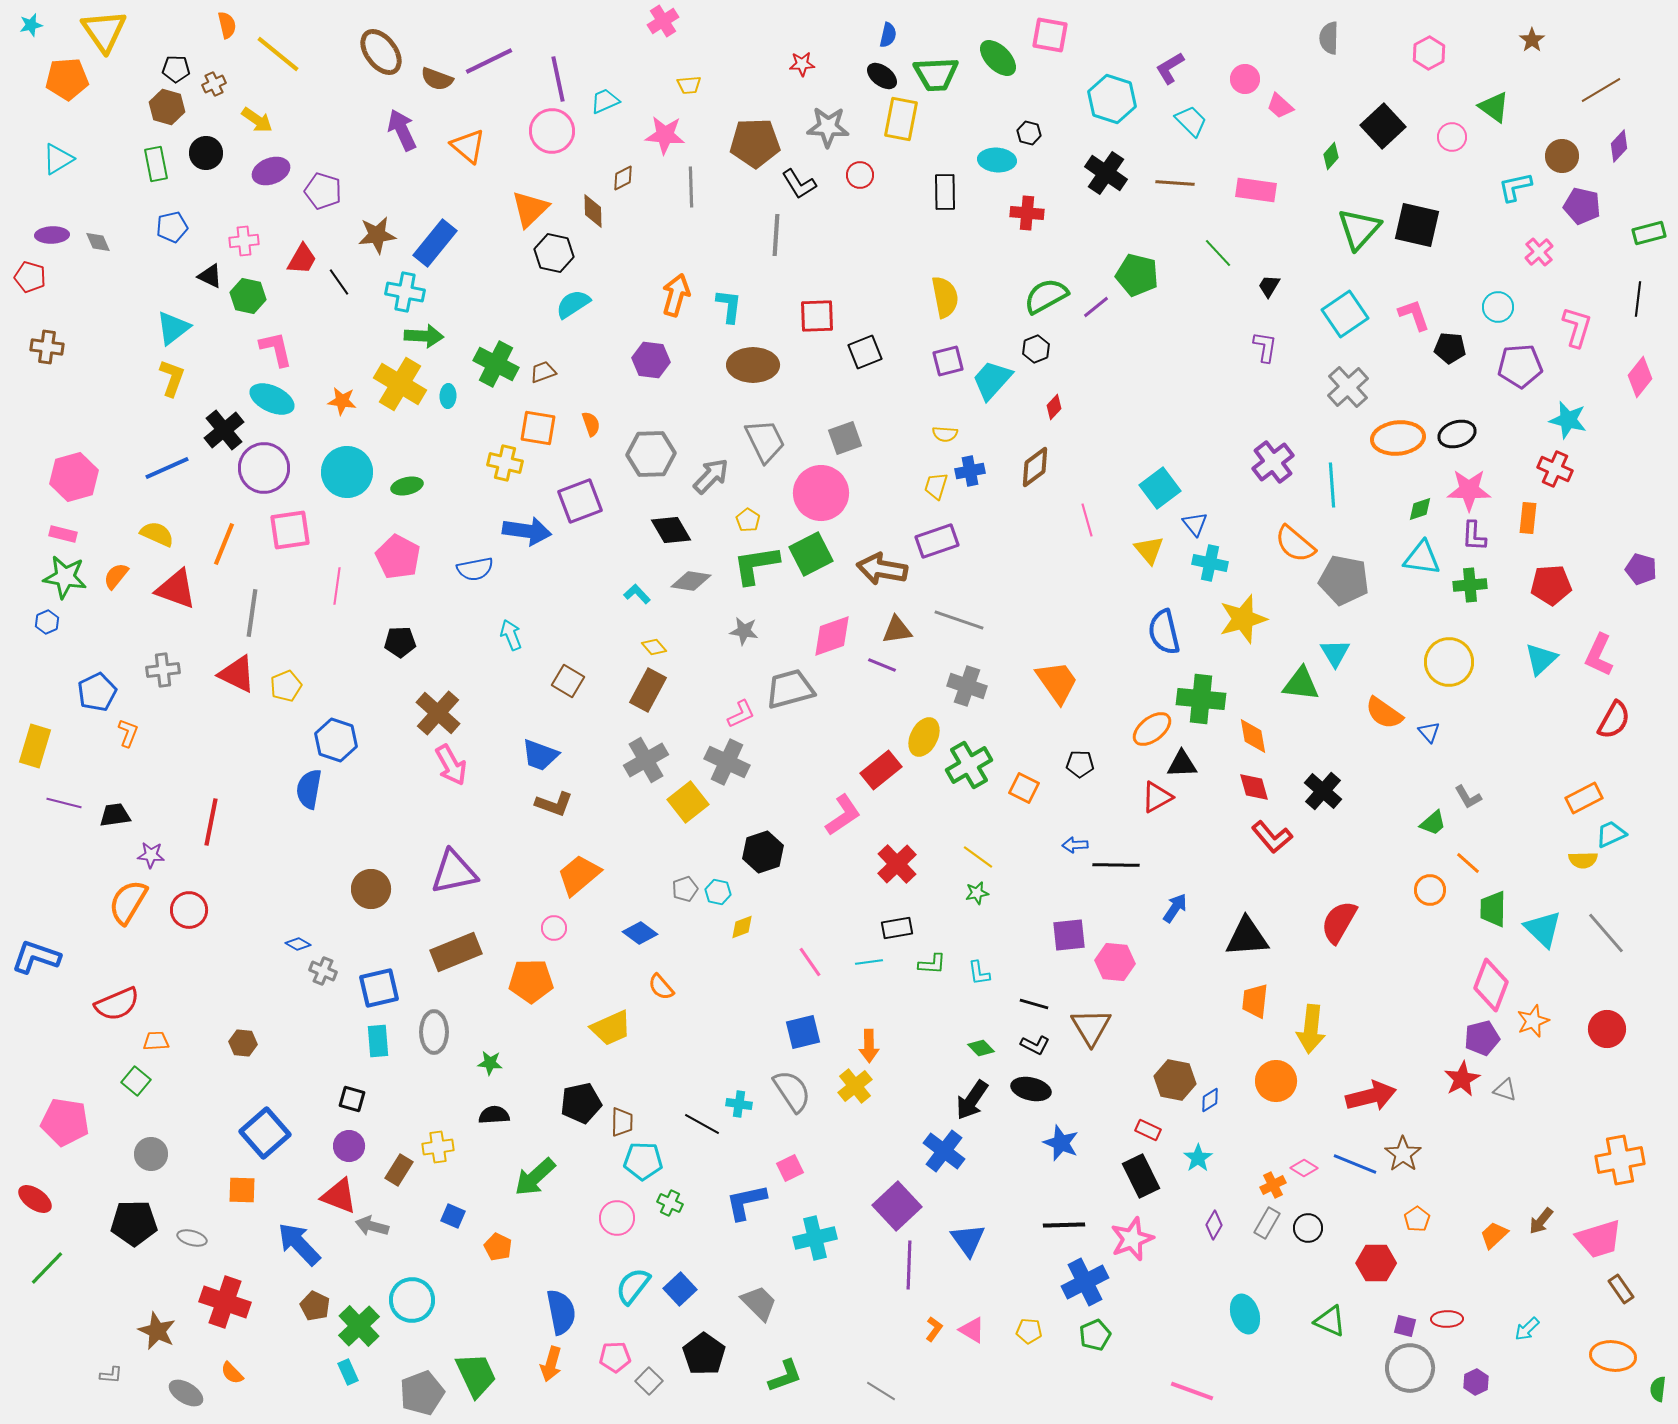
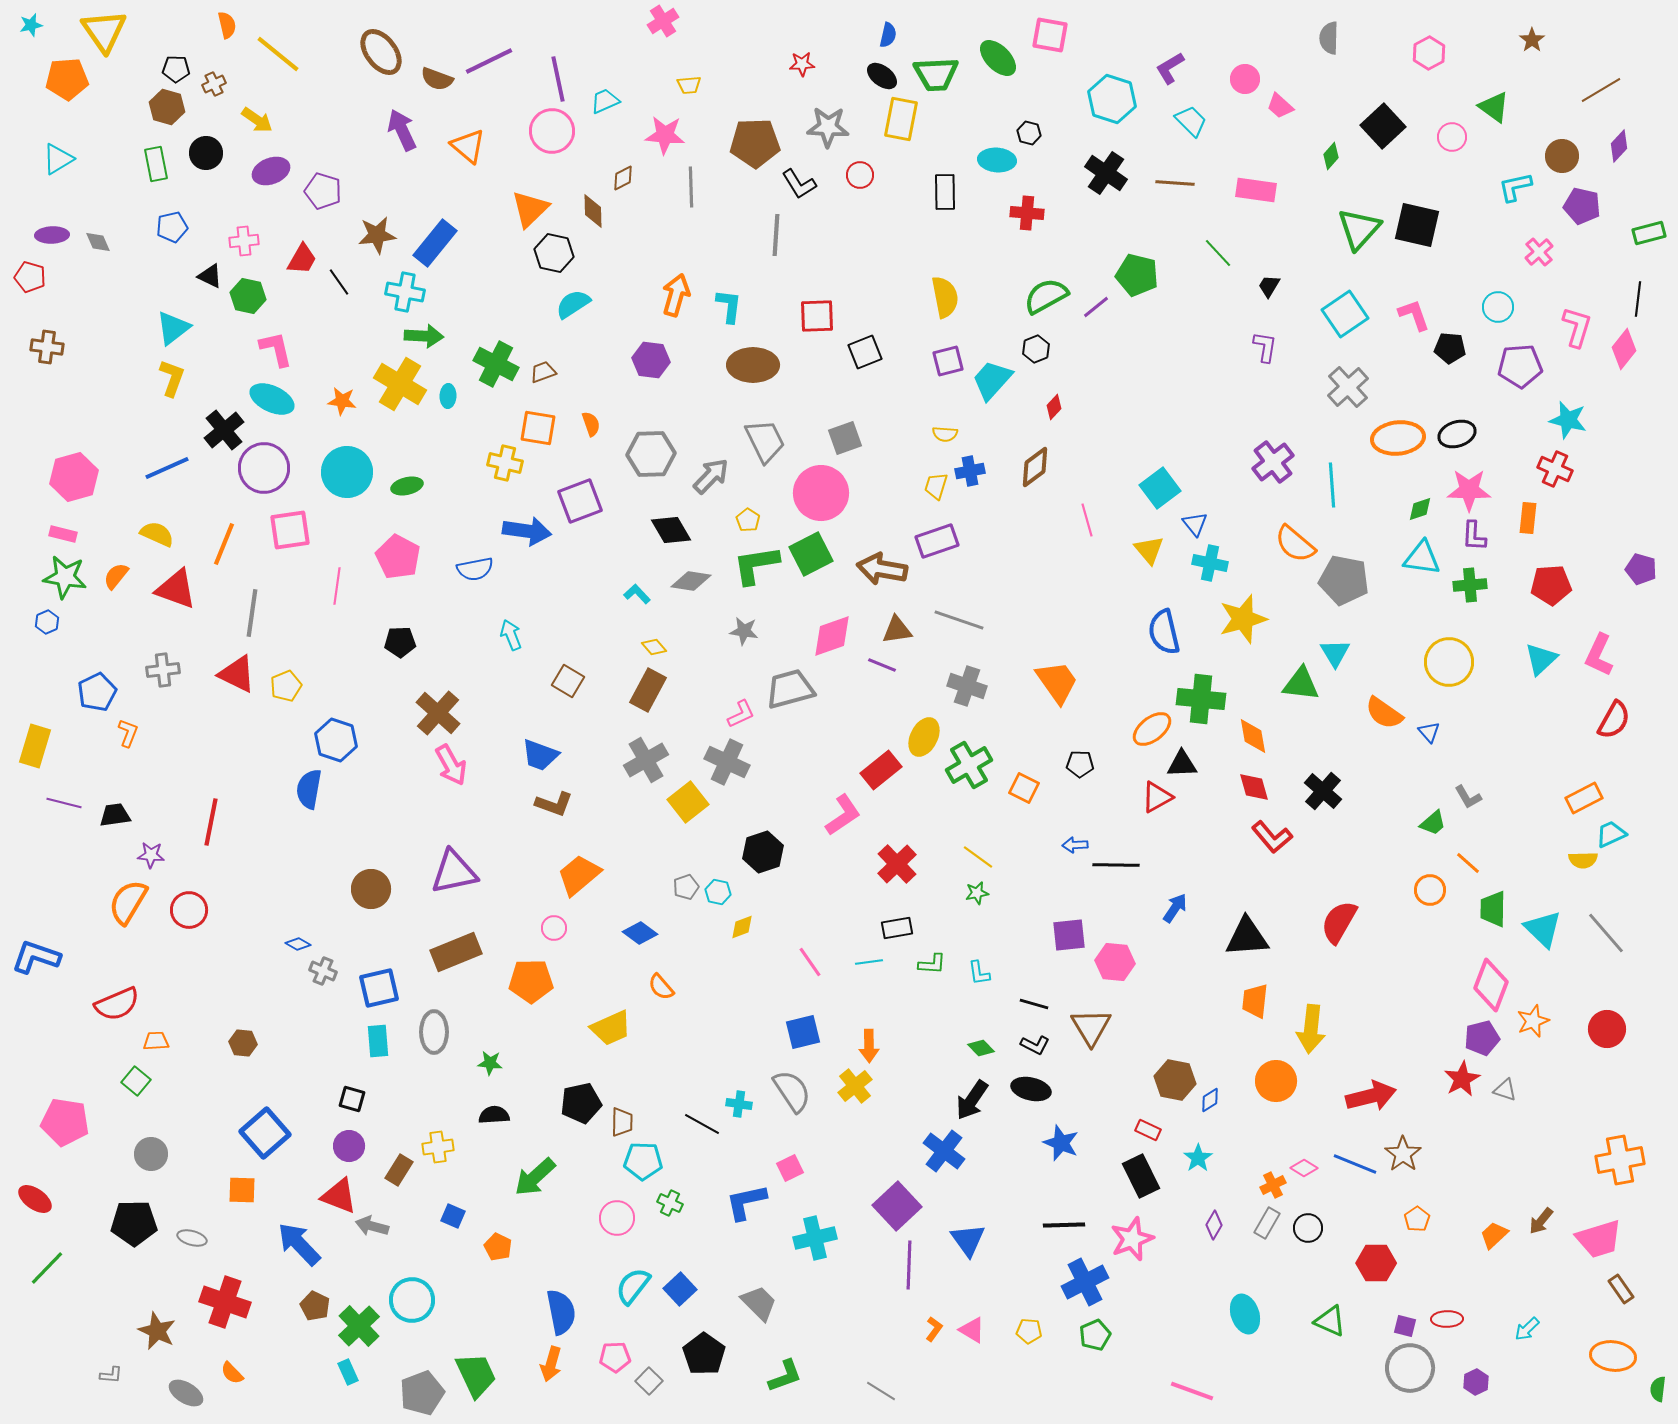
pink diamond at (1640, 377): moved 16 px left, 28 px up
gray pentagon at (685, 889): moved 1 px right, 2 px up
